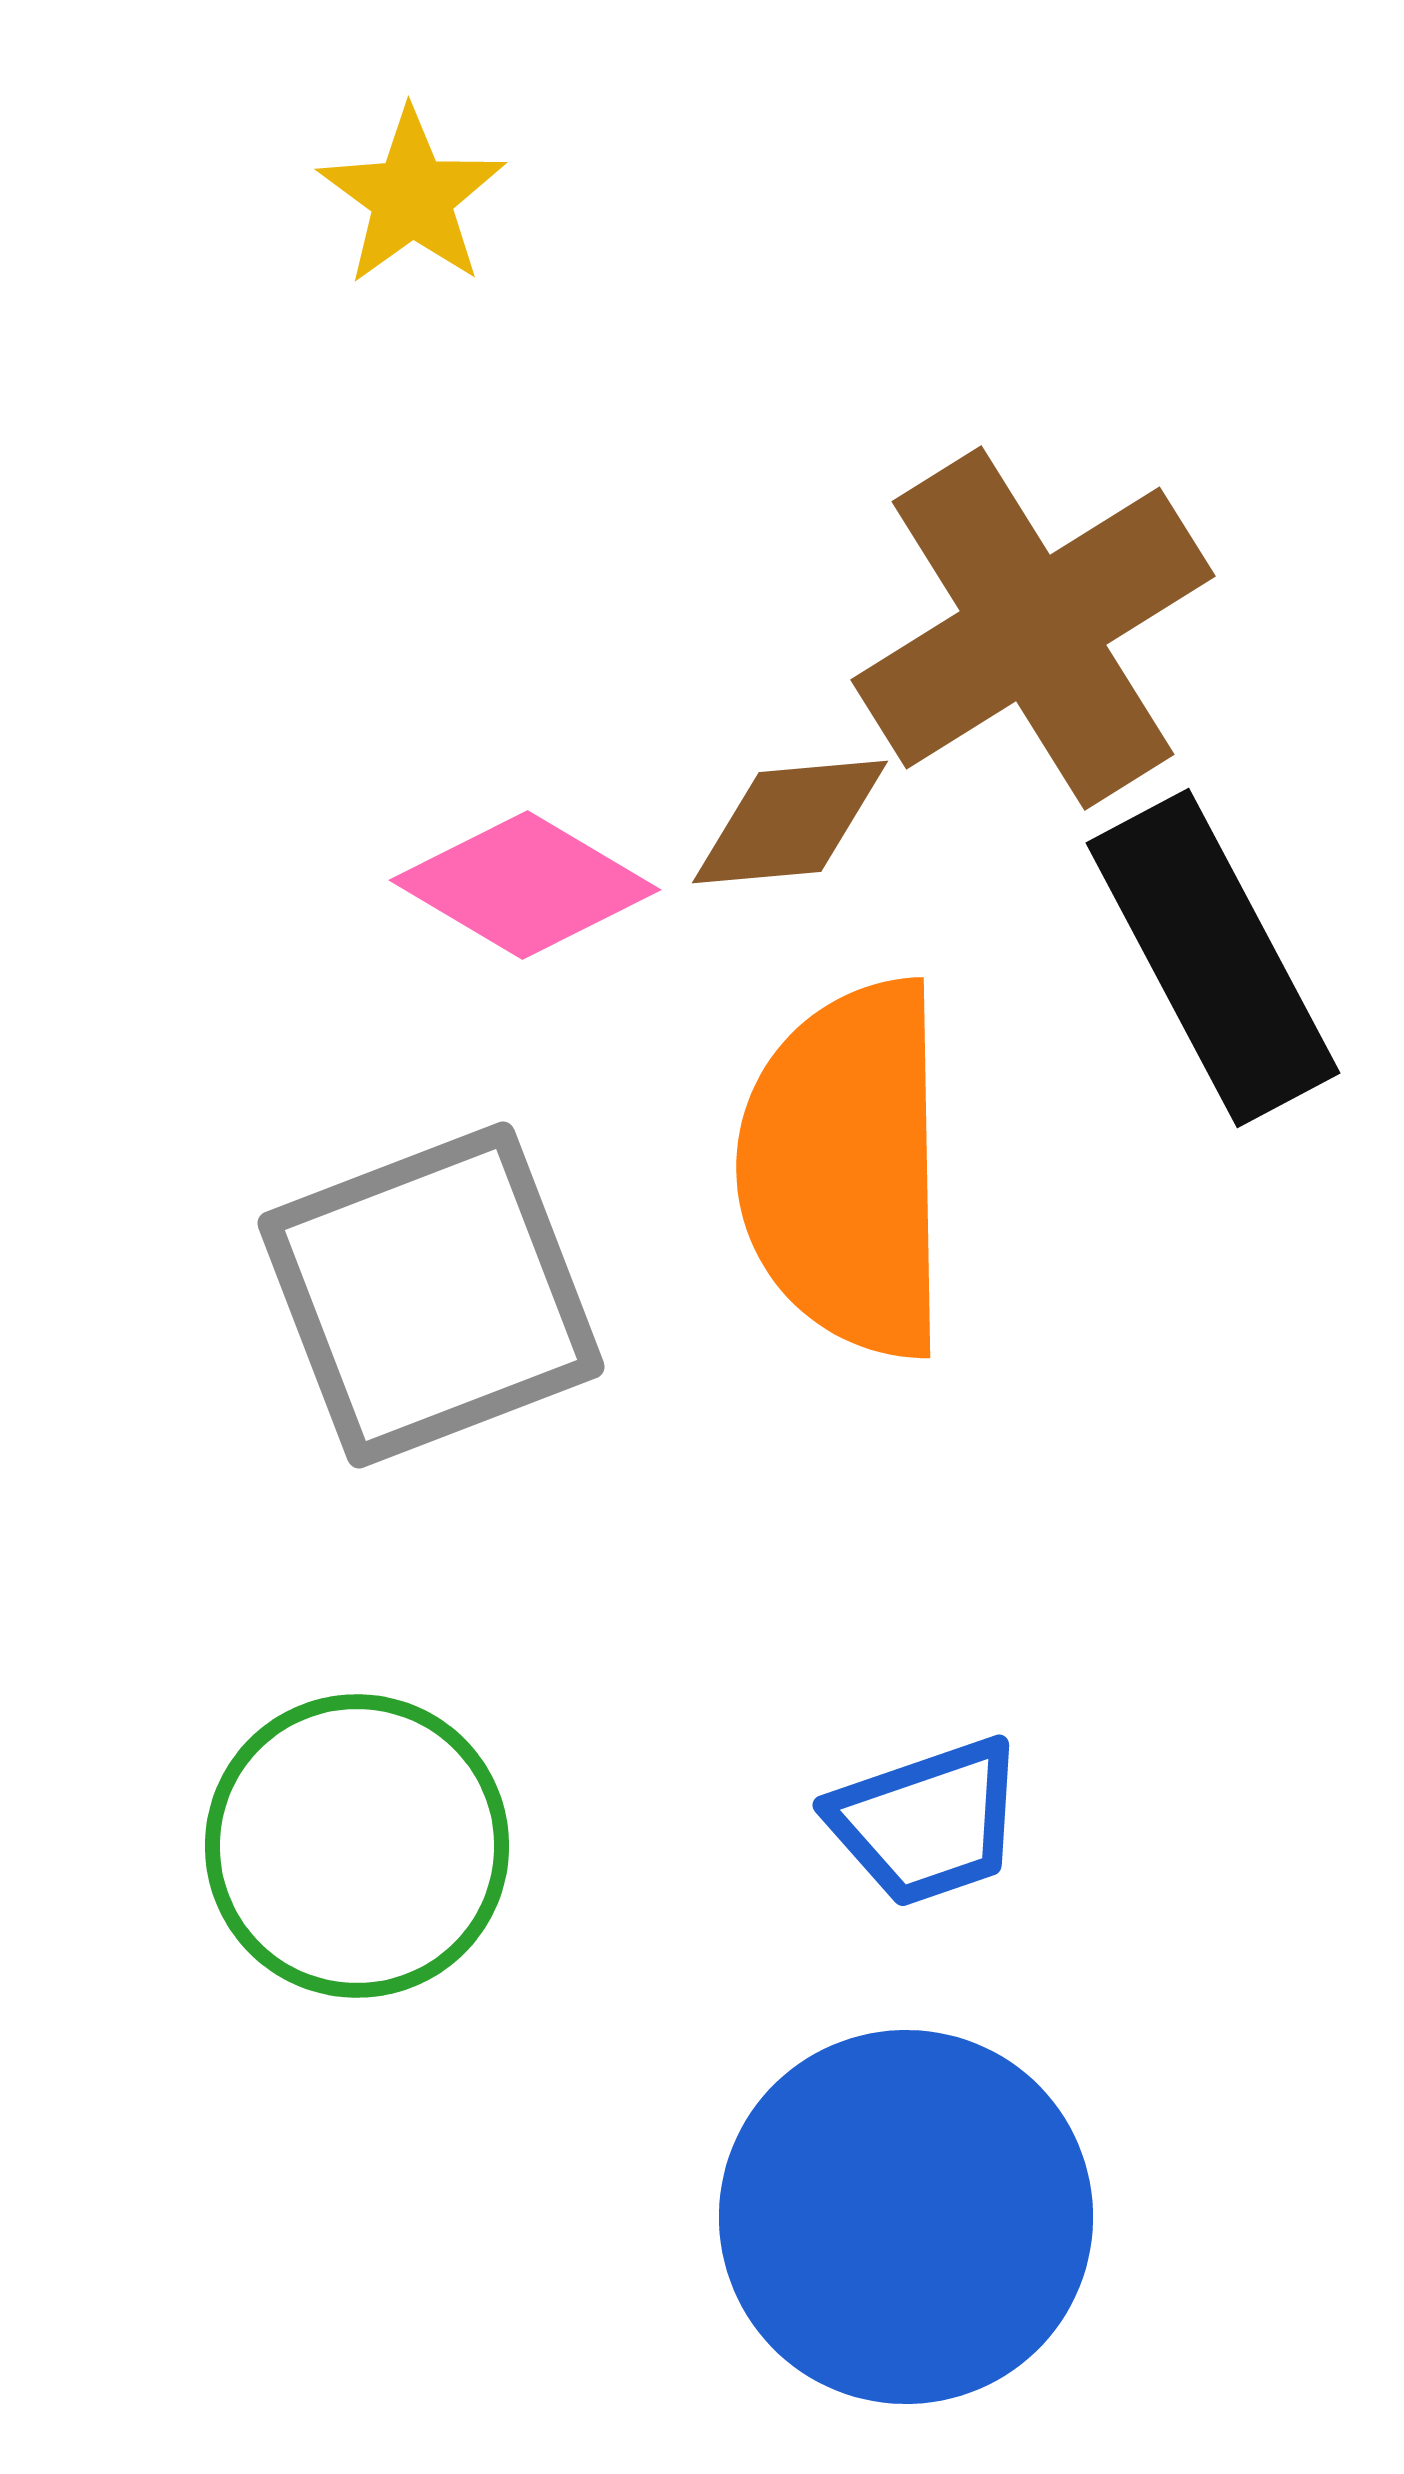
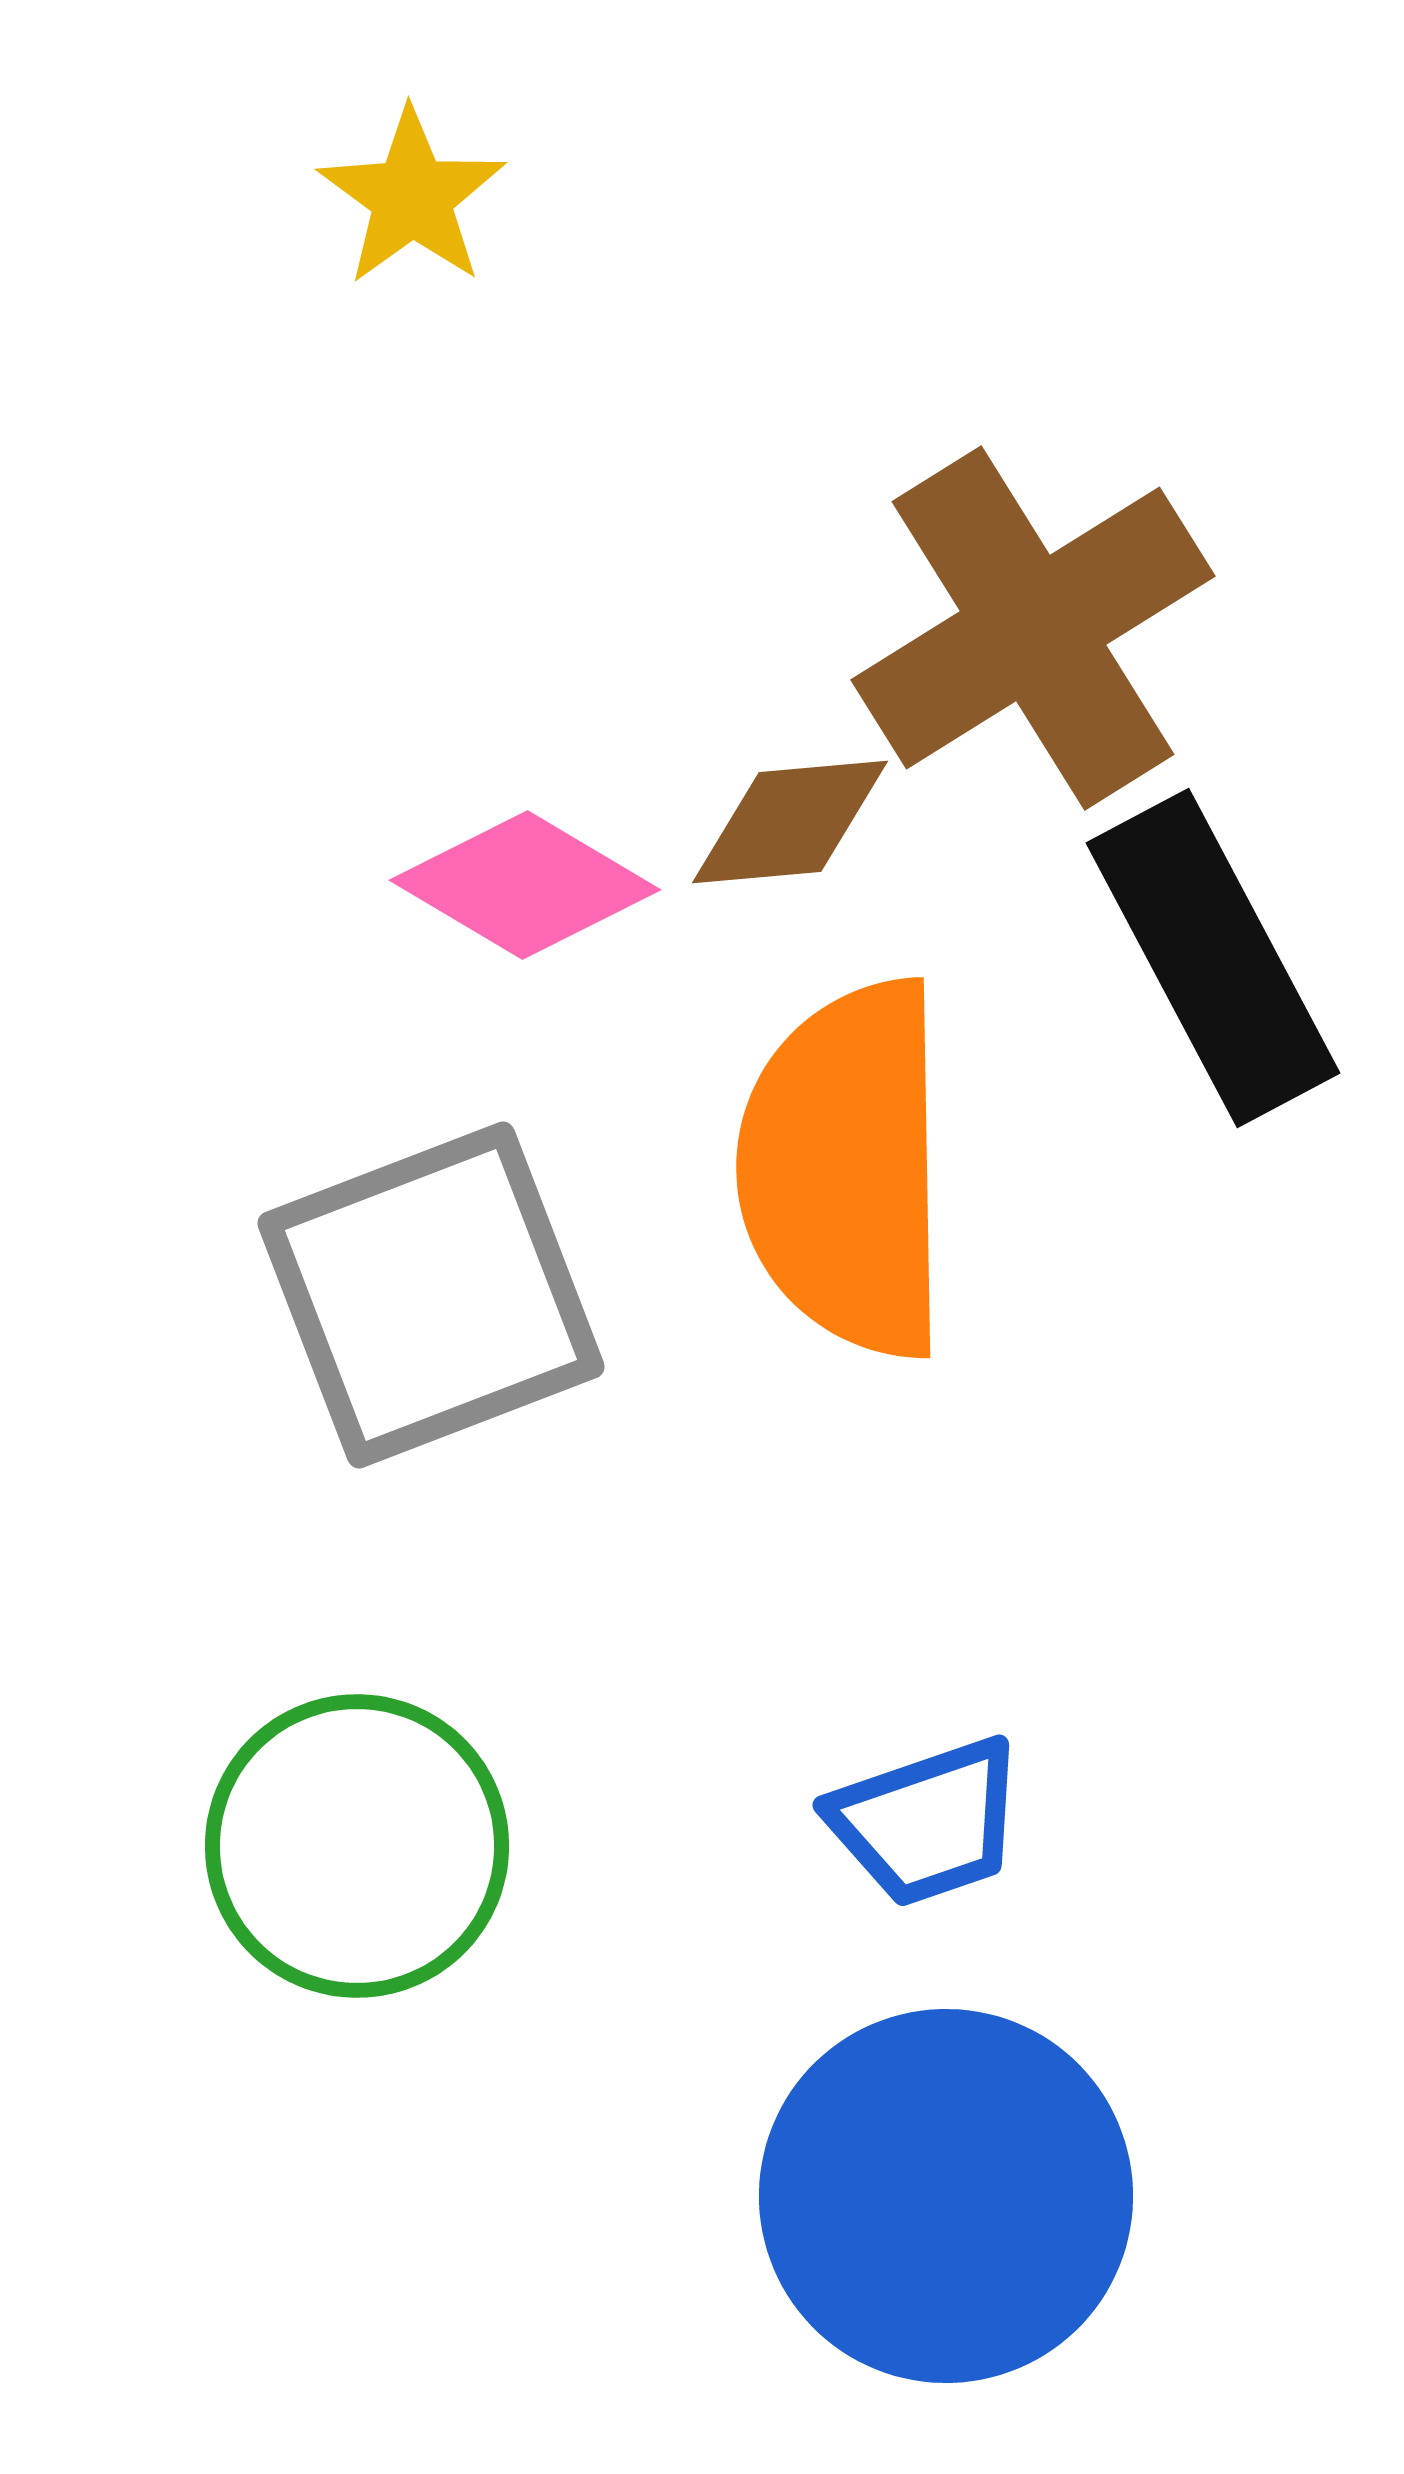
blue circle: moved 40 px right, 21 px up
